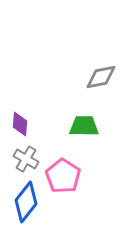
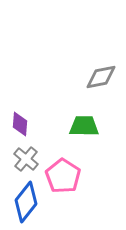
gray cross: rotated 10 degrees clockwise
